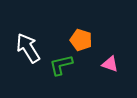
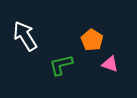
orange pentagon: moved 11 px right; rotated 15 degrees clockwise
white arrow: moved 3 px left, 12 px up
